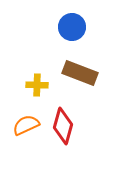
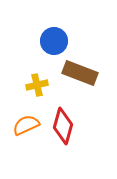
blue circle: moved 18 px left, 14 px down
yellow cross: rotated 15 degrees counterclockwise
